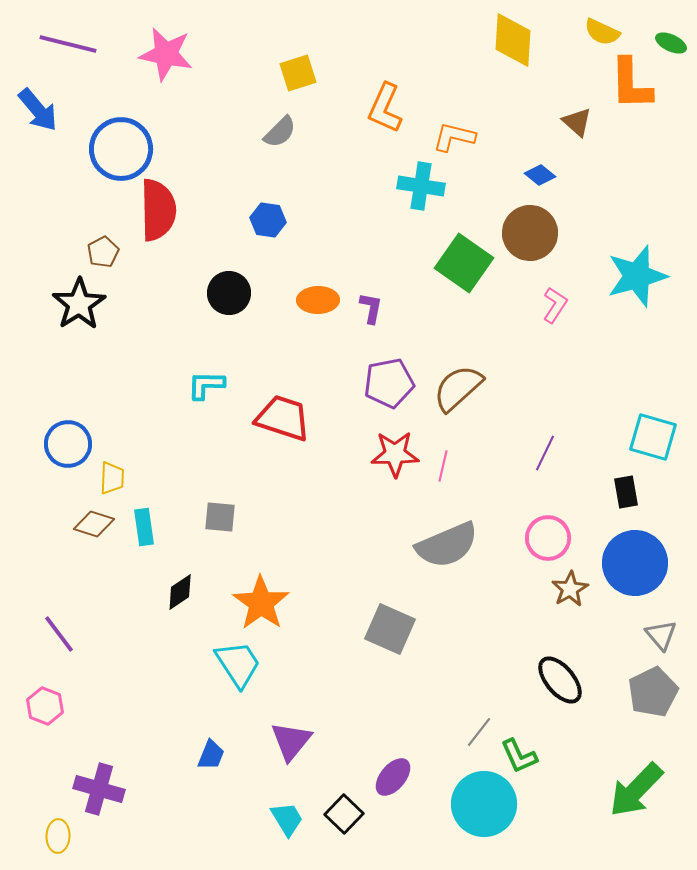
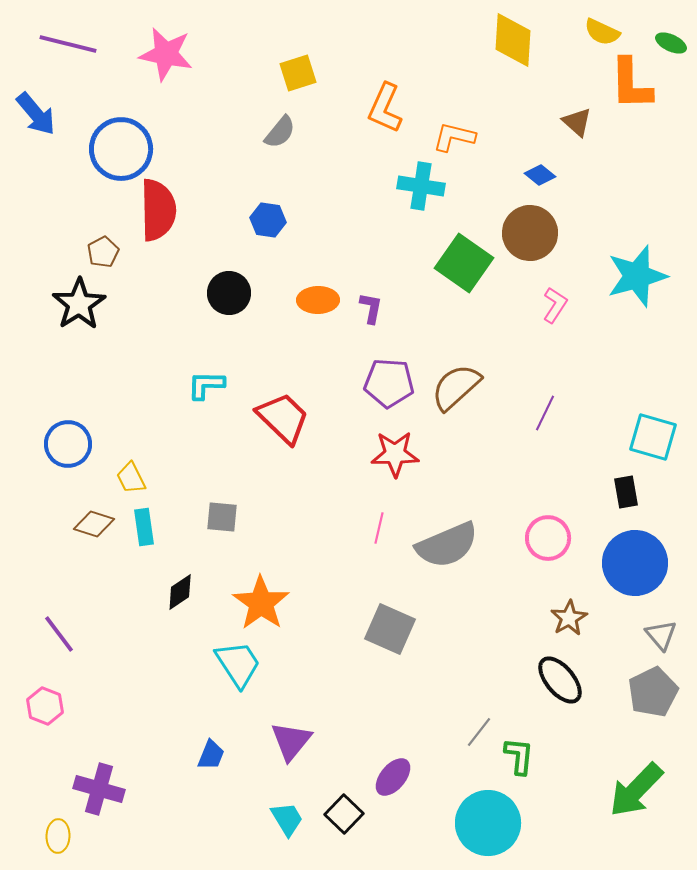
blue arrow at (38, 110): moved 2 px left, 4 px down
gray semicircle at (280, 132): rotated 6 degrees counterclockwise
purple pentagon at (389, 383): rotated 15 degrees clockwise
brown semicircle at (458, 388): moved 2 px left, 1 px up
red trapezoid at (283, 418): rotated 26 degrees clockwise
purple line at (545, 453): moved 40 px up
pink line at (443, 466): moved 64 px left, 62 px down
yellow trapezoid at (112, 478): moved 19 px right; rotated 152 degrees clockwise
gray square at (220, 517): moved 2 px right
brown star at (570, 589): moved 1 px left, 29 px down
green L-shape at (519, 756): rotated 150 degrees counterclockwise
cyan circle at (484, 804): moved 4 px right, 19 px down
